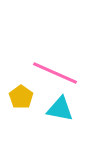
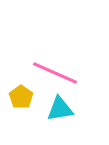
cyan triangle: rotated 20 degrees counterclockwise
